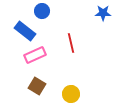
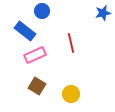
blue star: rotated 14 degrees counterclockwise
